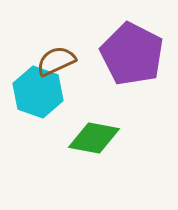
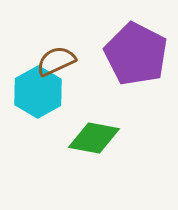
purple pentagon: moved 4 px right
cyan hexagon: rotated 12 degrees clockwise
